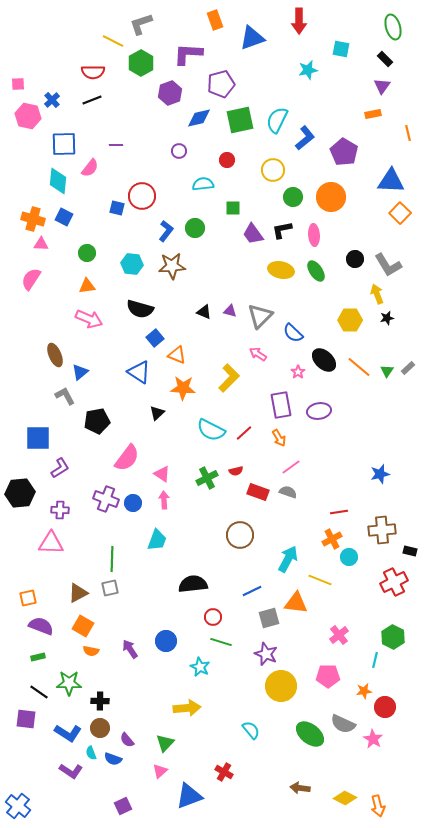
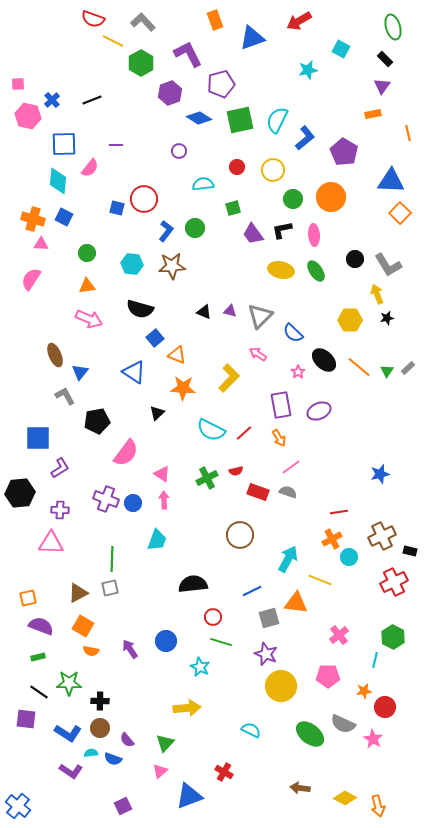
red arrow at (299, 21): rotated 60 degrees clockwise
gray L-shape at (141, 24): moved 2 px right, 2 px up; rotated 65 degrees clockwise
cyan square at (341, 49): rotated 18 degrees clockwise
purple L-shape at (188, 54): rotated 60 degrees clockwise
red semicircle at (93, 72): moved 53 px up; rotated 20 degrees clockwise
blue diamond at (199, 118): rotated 45 degrees clockwise
red circle at (227, 160): moved 10 px right, 7 px down
red circle at (142, 196): moved 2 px right, 3 px down
green circle at (293, 197): moved 2 px down
green square at (233, 208): rotated 14 degrees counterclockwise
blue triangle at (80, 372): rotated 12 degrees counterclockwise
blue triangle at (139, 372): moved 5 px left
purple ellipse at (319, 411): rotated 15 degrees counterclockwise
pink semicircle at (127, 458): moved 1 px left, 5 px up
brown cross at (382, 530): moved 6 px down; rotated 20 degrees counterclockwise
cyan semicircle at (251, 730): rotated 24 degrees counterclockwise
cyan semicircle at (91, 753): rotated 104 degrees clockwise
